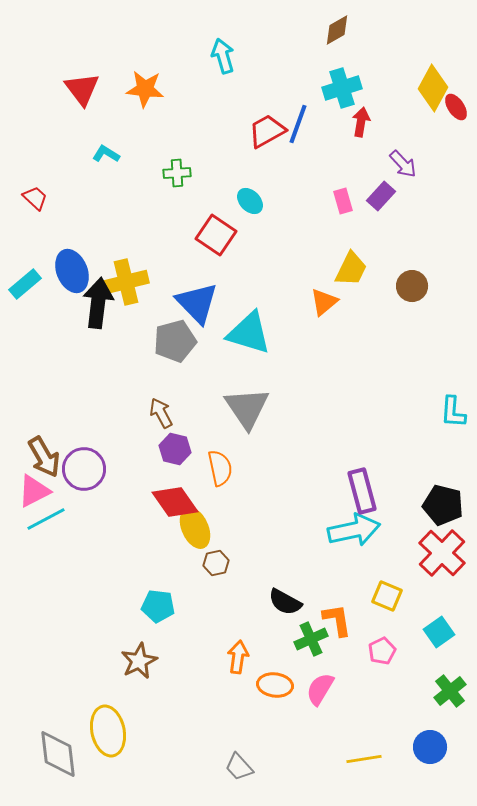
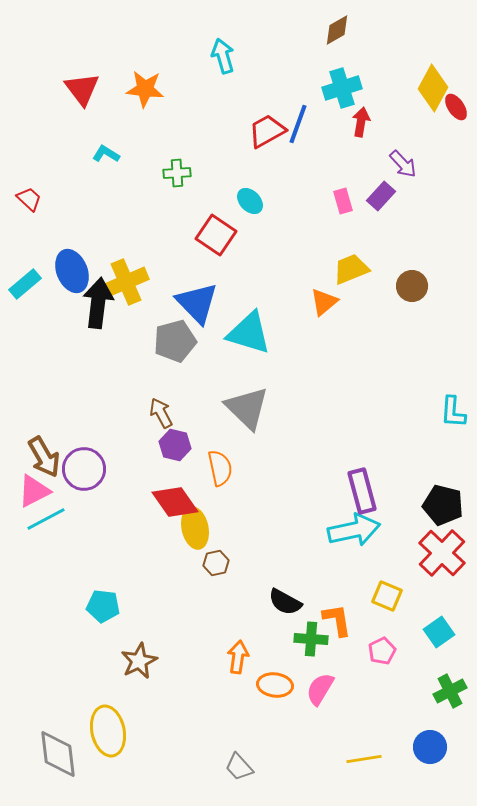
red trapezoid at (35, 198): moved 6 px left, 1 px down
yellow trapezoid at (351, 269): rotated 138 degrees counterclockwise
yellow cross at (126, 282): rotated 9 degrees counterclockwise
gray triangle at (247, 408): rotated 12 degrees counterclockwise
purple hexagon at (175, 449): moved 4 px up
yellow ellipse at (195, 528): rotated 12 degrees clockwise
cyan pentagon at (158, 606): moved 55 px left
green cross at (311, 639): rotated 28 degrees clockwise
green cross at (450, 691): rotated 12 degrees clockwise
